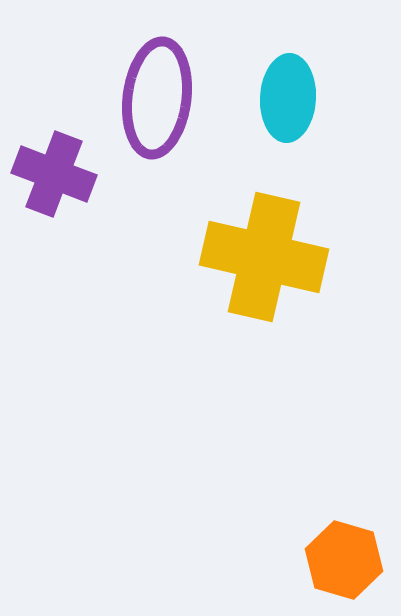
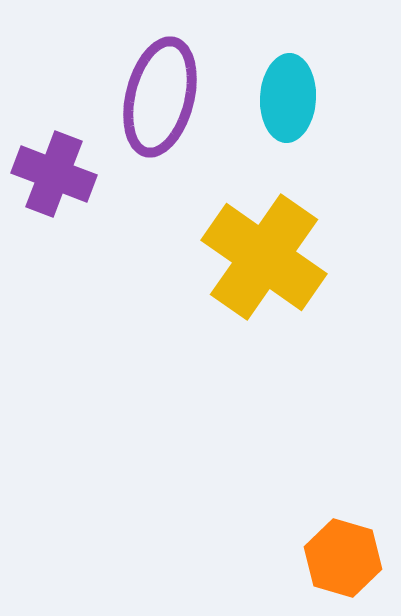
purple ellipse: moved 3 px right, 1 px up; rotated 7 degrees clockwise
yellow cross: rotated 22 degrees clockwise
orange hexagon: moved 1 px left, 2 px up
